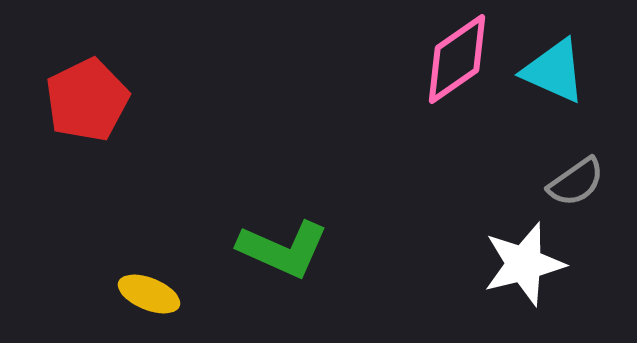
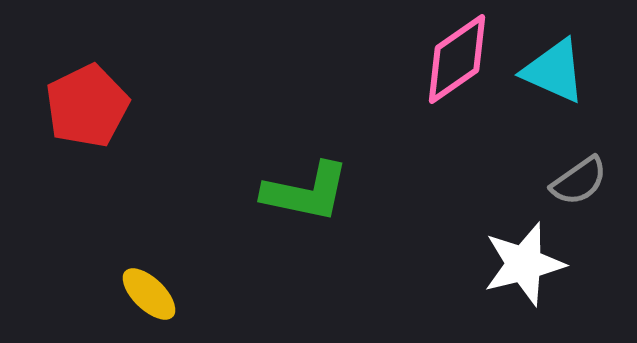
red pentagon: moved 6 px down
gray semicircle: moved 3 px right, 1 px up
green L-shape: moved 23 px right, 57 px up; rotated 12 degrees counterclockwise
yellow ellipse: rotated 22 degrees clockwise
